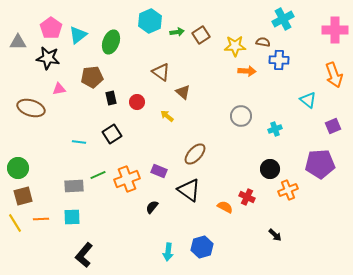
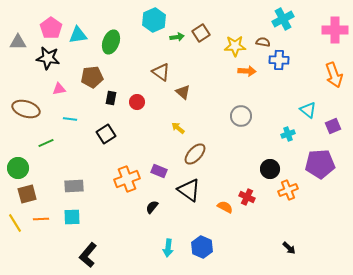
cyan hexagon at (150, 21): moved 4 px right, 1 px up
green arrow at (177, 32): moved 5 px down
cyan triangle at (78, 35): rotated 30 degrees clockwise
brown square at (201, 35): moved 2 px up
black rectangle at (111, 98): rotated 24 degrees clockwise
cyan triangle at (308, 100): moved 10 px down
brown ellipse at (31, 108): moved 5 px left, 1 px down
yellow arrow at (167, 116): moved 11 px right, 12 px down
cyan cross at (275, 129): moved 13 px right, 5 px down
black square at (112, 134): moved 6 px left
cyan line at (79, 142): moved 9 px left, 23 px up
green line at (98, 175): moved 52 px left, 32 px up
brown square at (23, 196): moved 4 px right, 2 px up
black arrow at (275, 235): moved 14 px right, 13 px down
blue hexagon at (202, 247): rotated 20 degrees counterclockwise
cyan arrow at (168, 252): moved 4 px up
black L-shape at (84, 255): moved 4 px right
